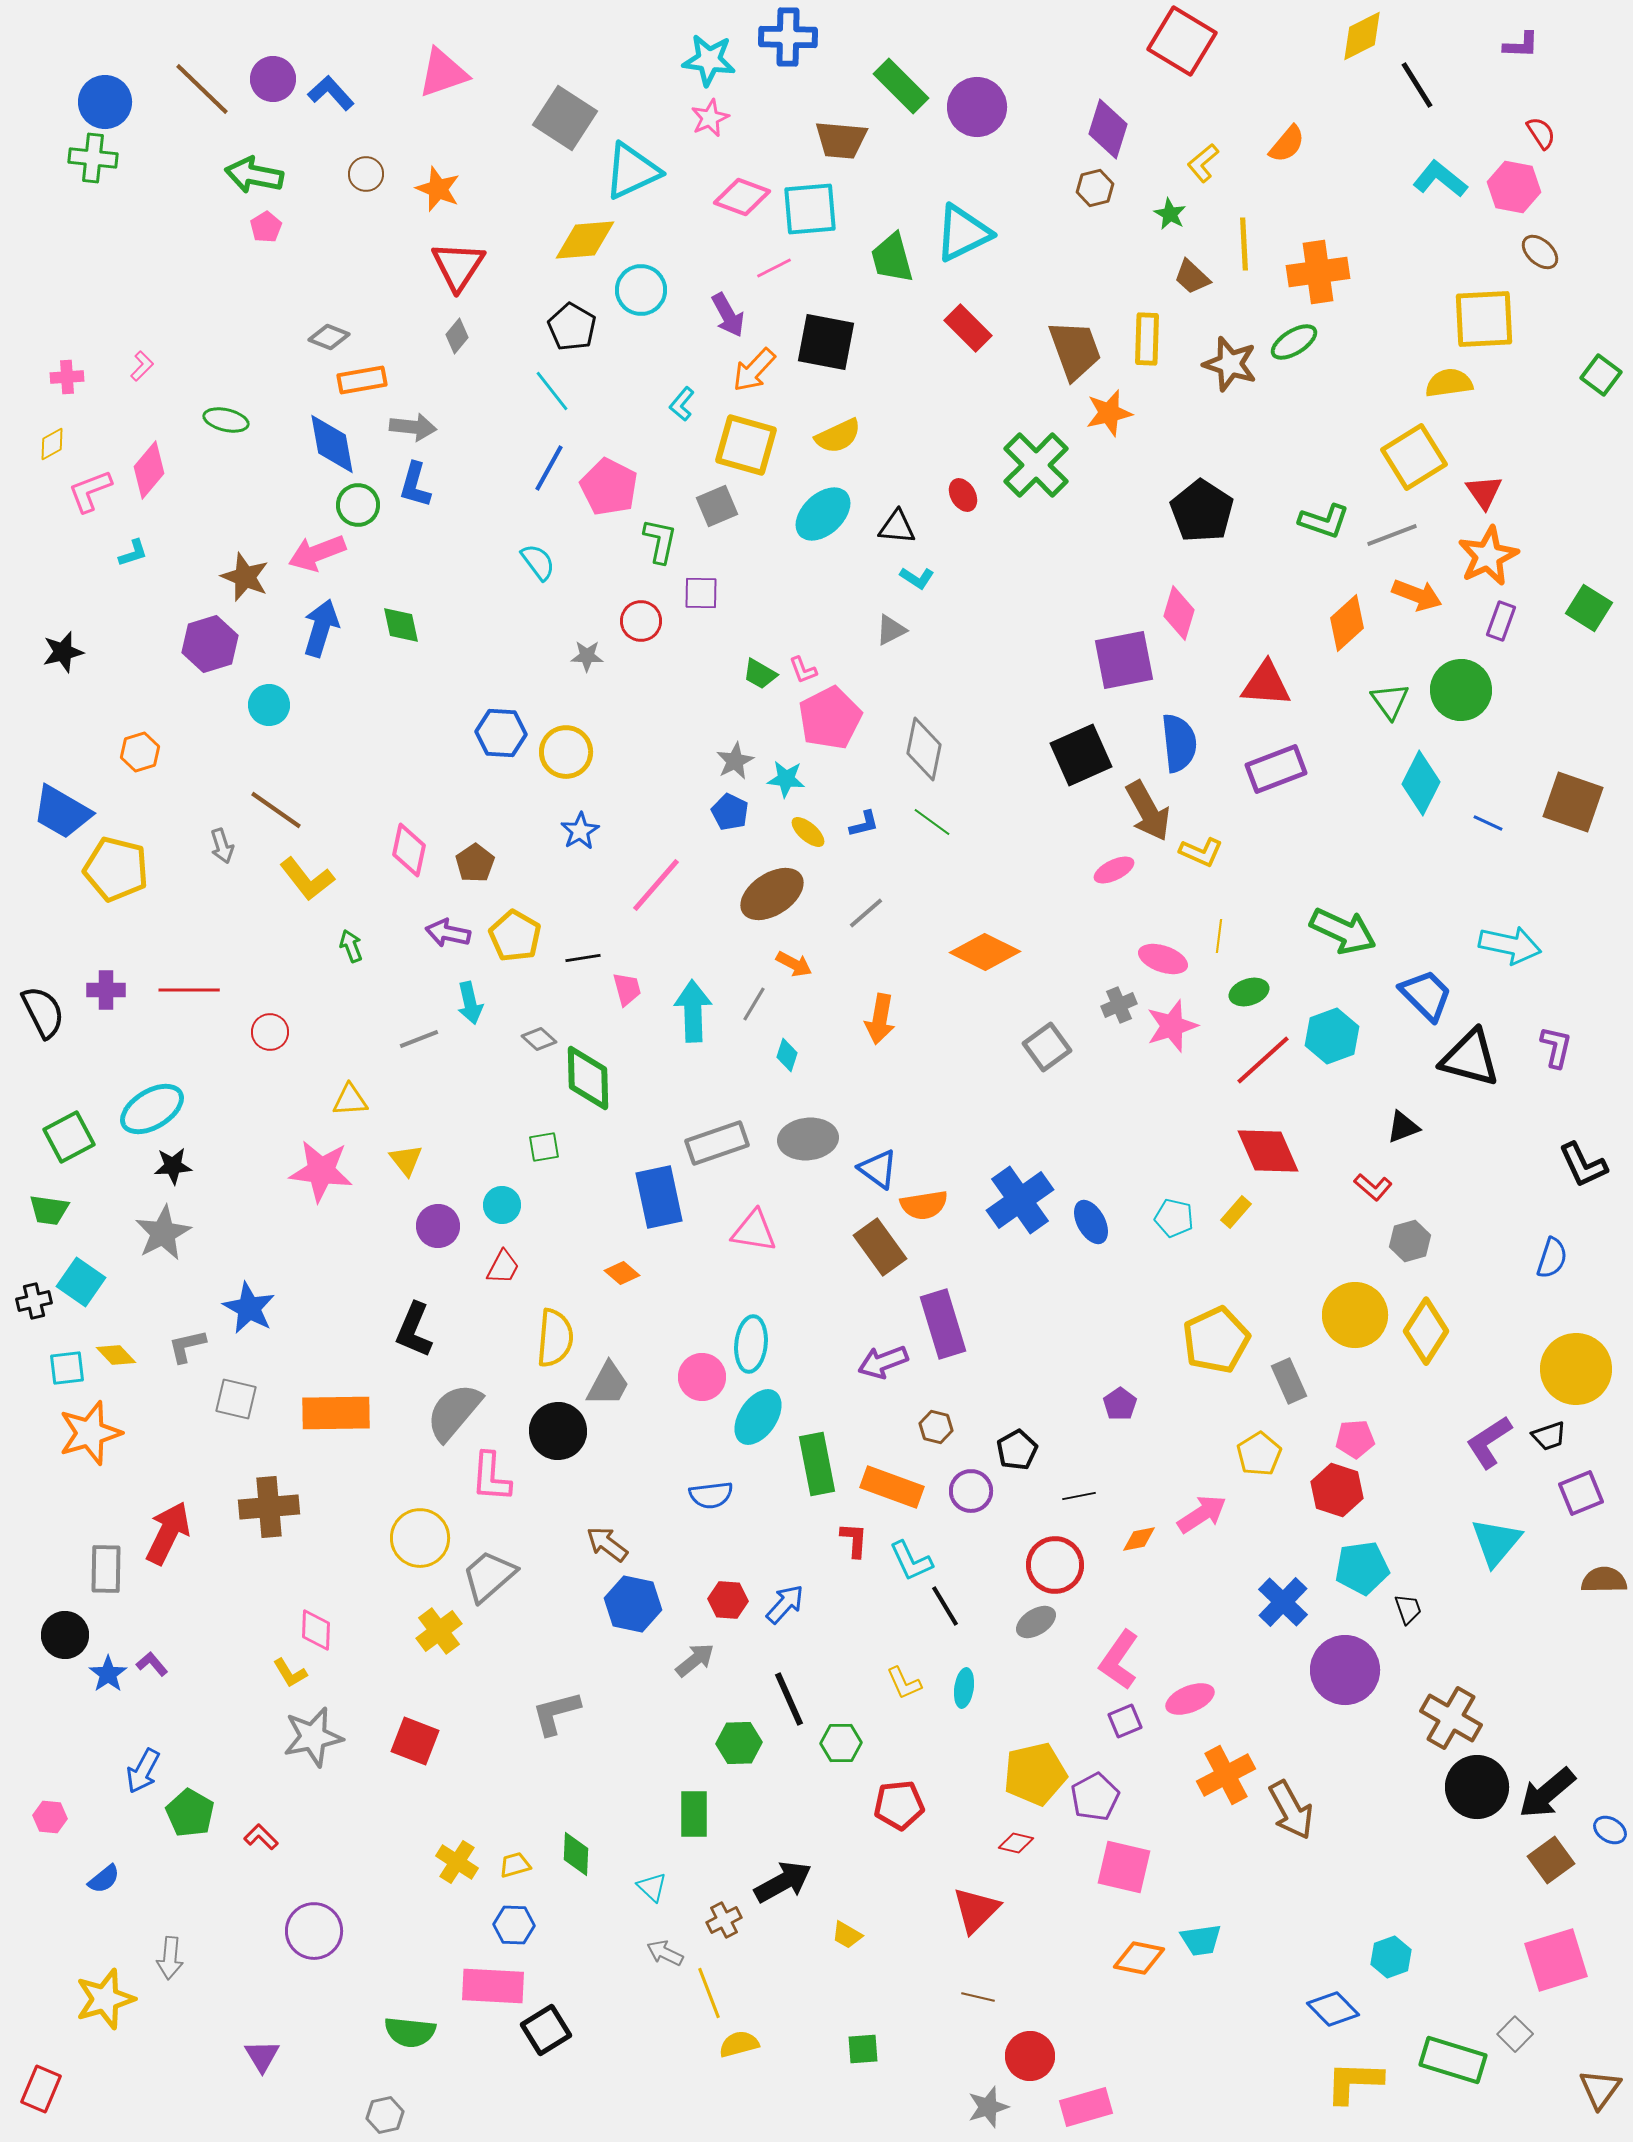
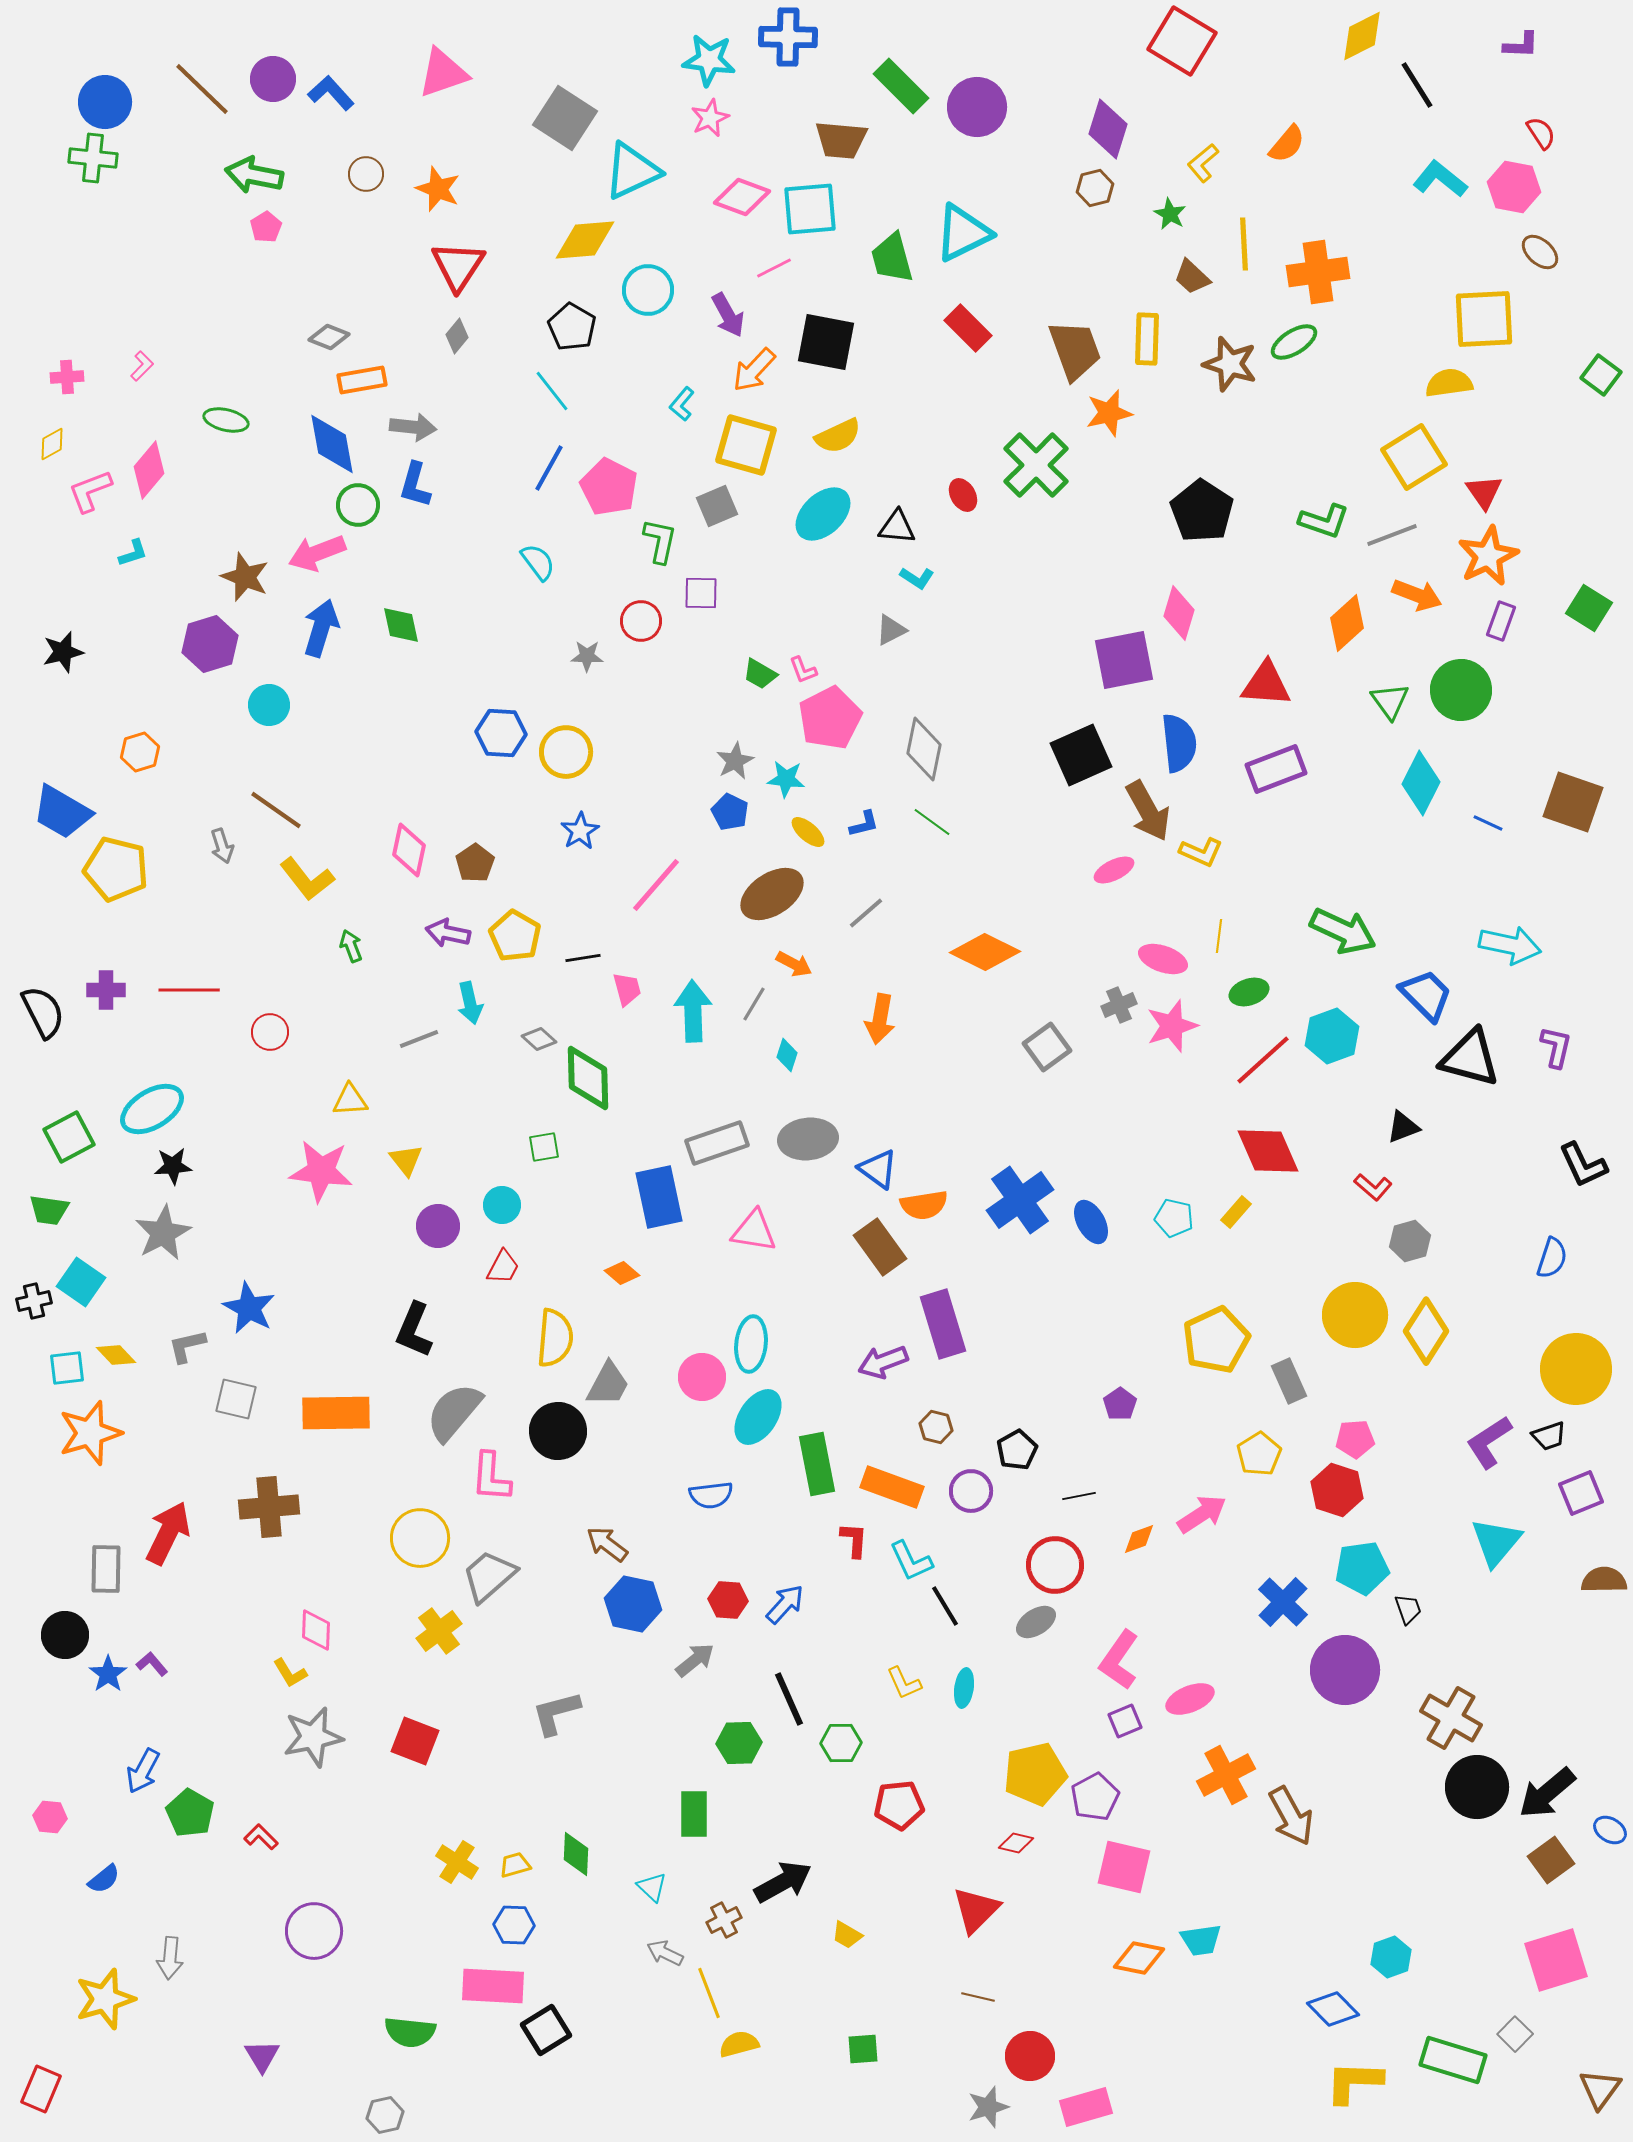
cyan circle at (641, 290): moved 7 px right
orange diamond at (1139, 1539): rotated 9 degrees counterclockwise
brown arrow at (1291, 1810): moved 6 px down
